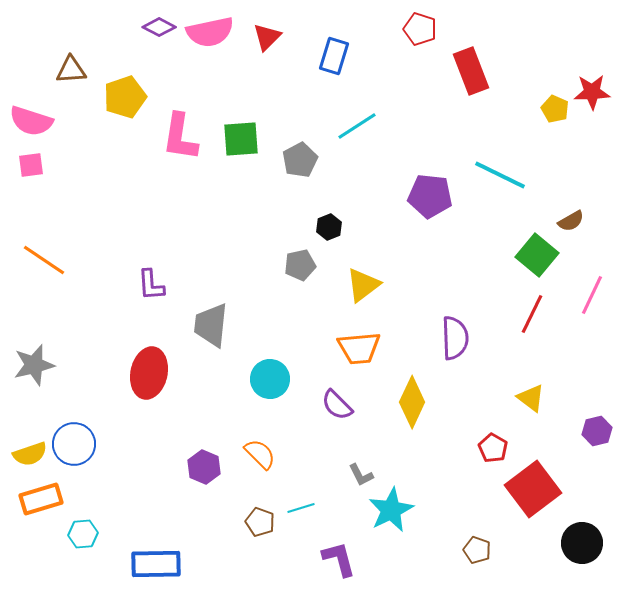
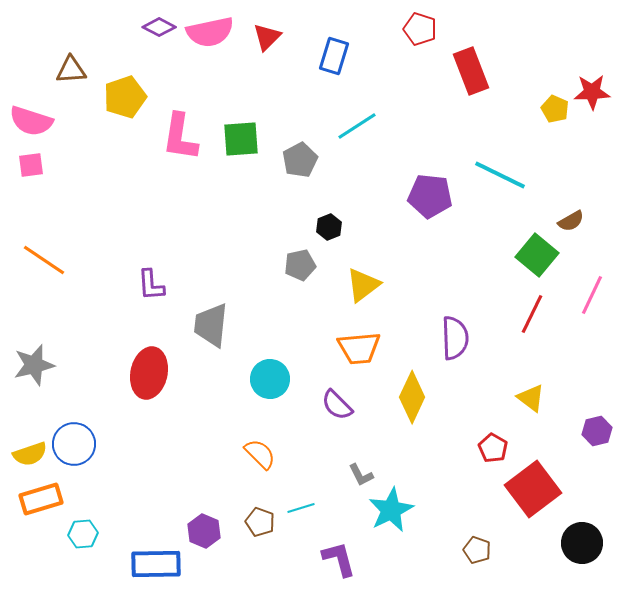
yellow diamond at (412, 402): moved 5 px up
purple hexagon at (204, 467): moved 64 px down
